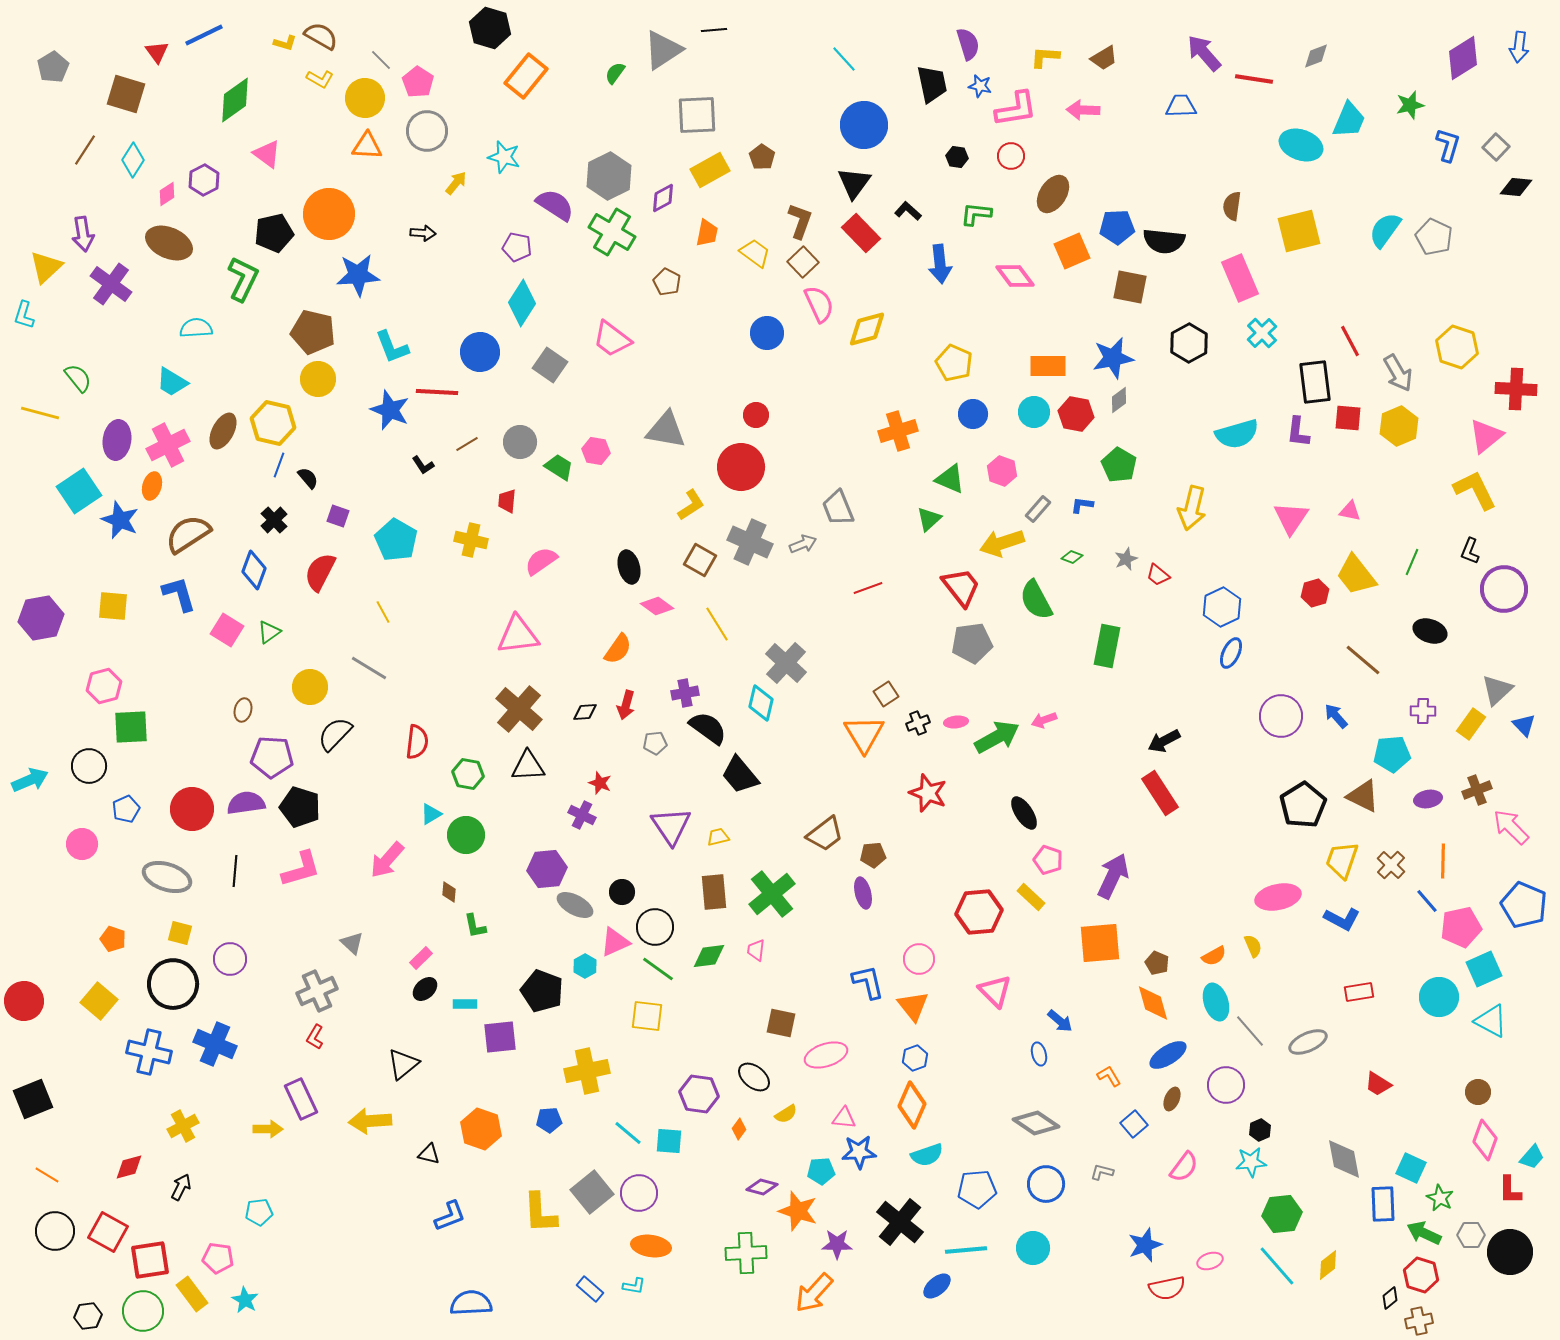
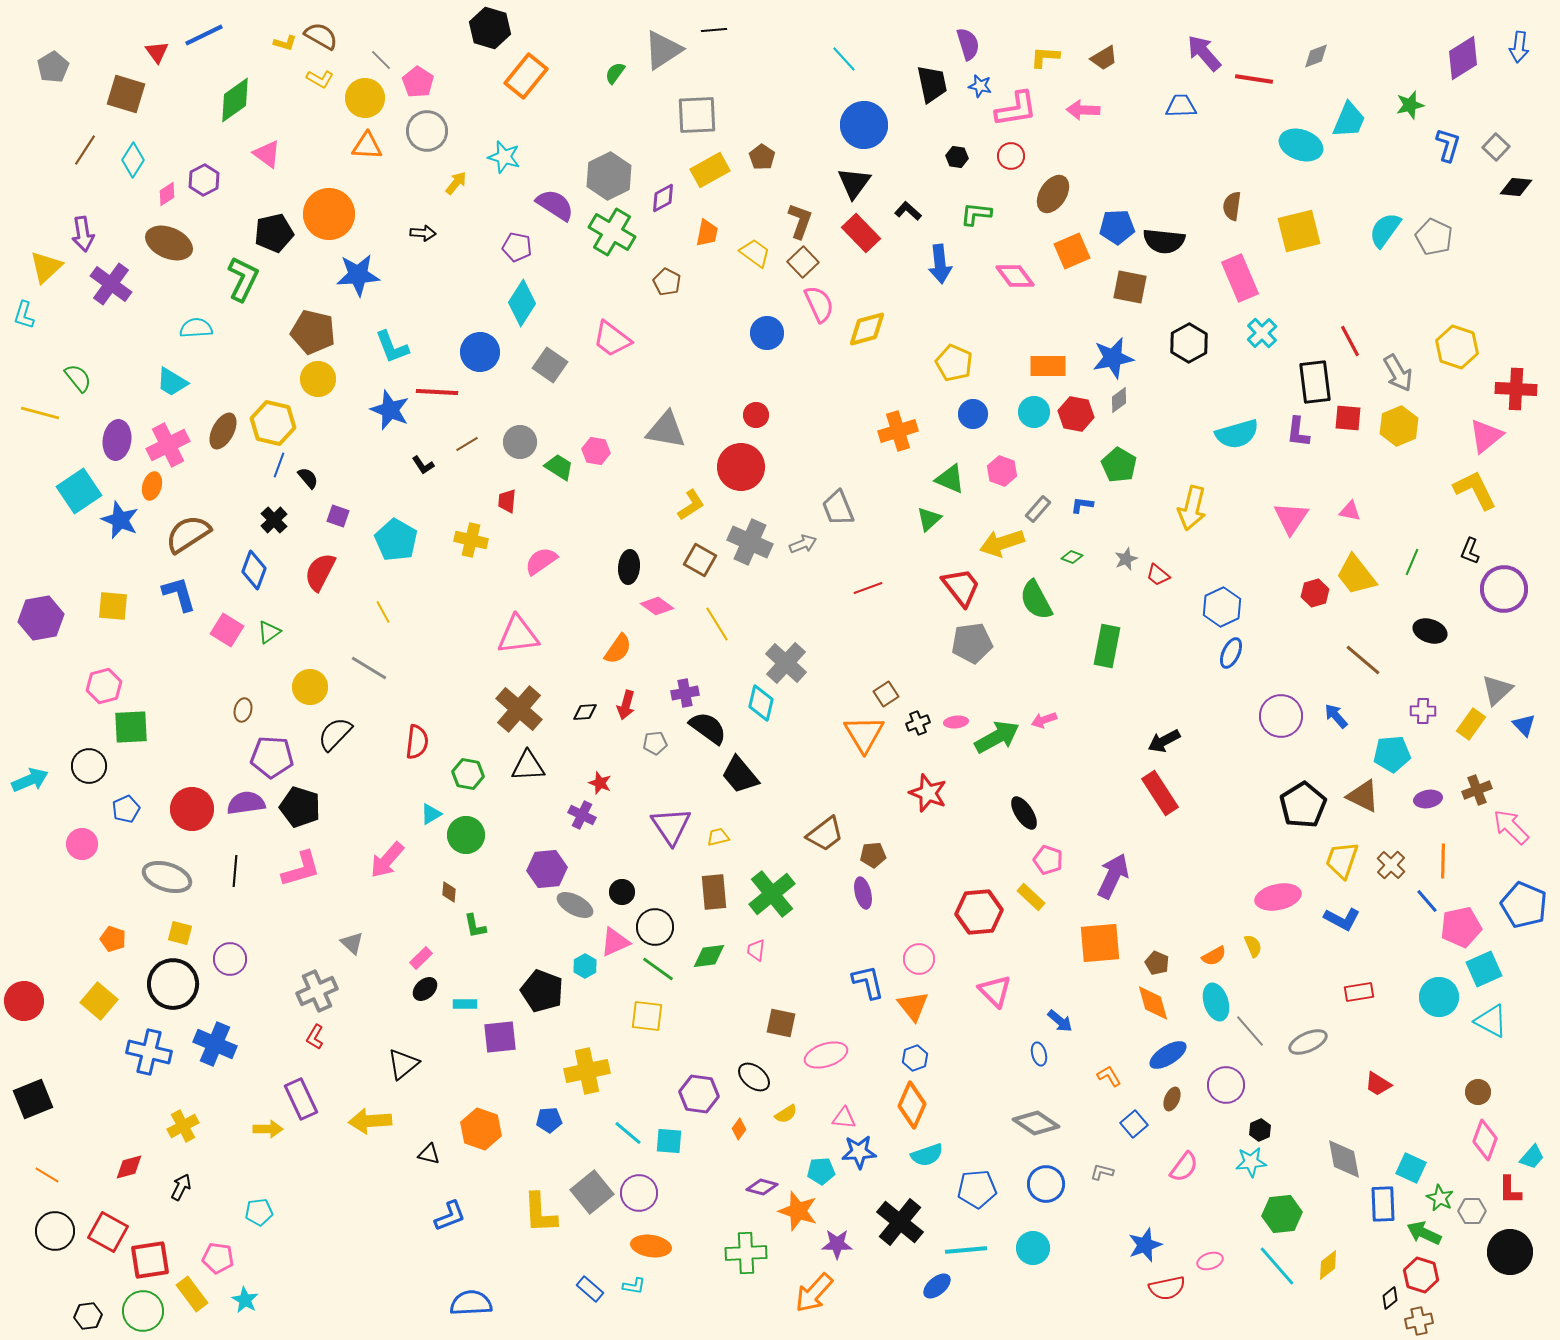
black ellipse at (629, 567): rotated 20 degrees clockwise
gray hexagon at (1471, 1235): moved 1 px right, 24 px up
